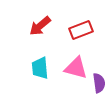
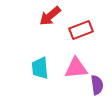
red arrow: moved 10 px right, 10 px up
pink triangle: rotated 20 degrees counterclockwise
purple semicircle: moved 2 px left, 2 px down
